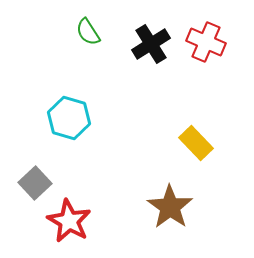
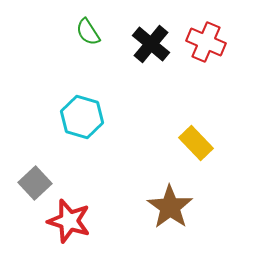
black cross: rotated 18 degrees counterclockwise
cyan hexagon: moved 13 px right, 1 px up
red star: rotated 12 degrees counterclockwise
